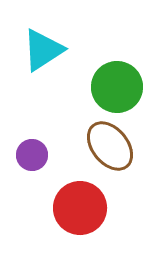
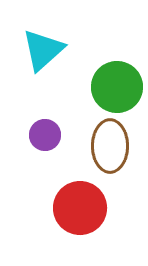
cyan triangle: rotated 9 degrees counterclockwise
brown ellipse: rotated 39 degrees clockwise
purple circle: moved 13 px right, 20 px up
